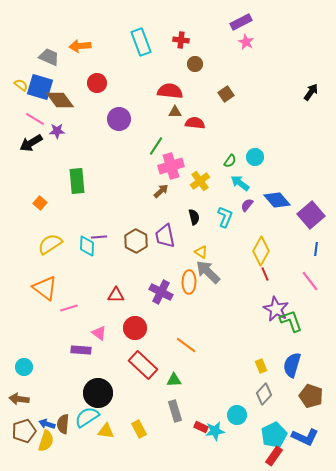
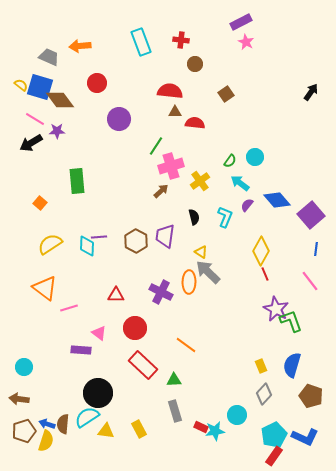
purple trapezoid at (165, 236): rotated 20 degrees clockwise
